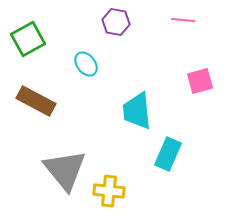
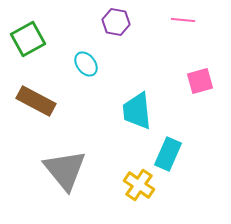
yellow cross: moved 30 px right, 6 px up; rotated 28 degrees clockwise
